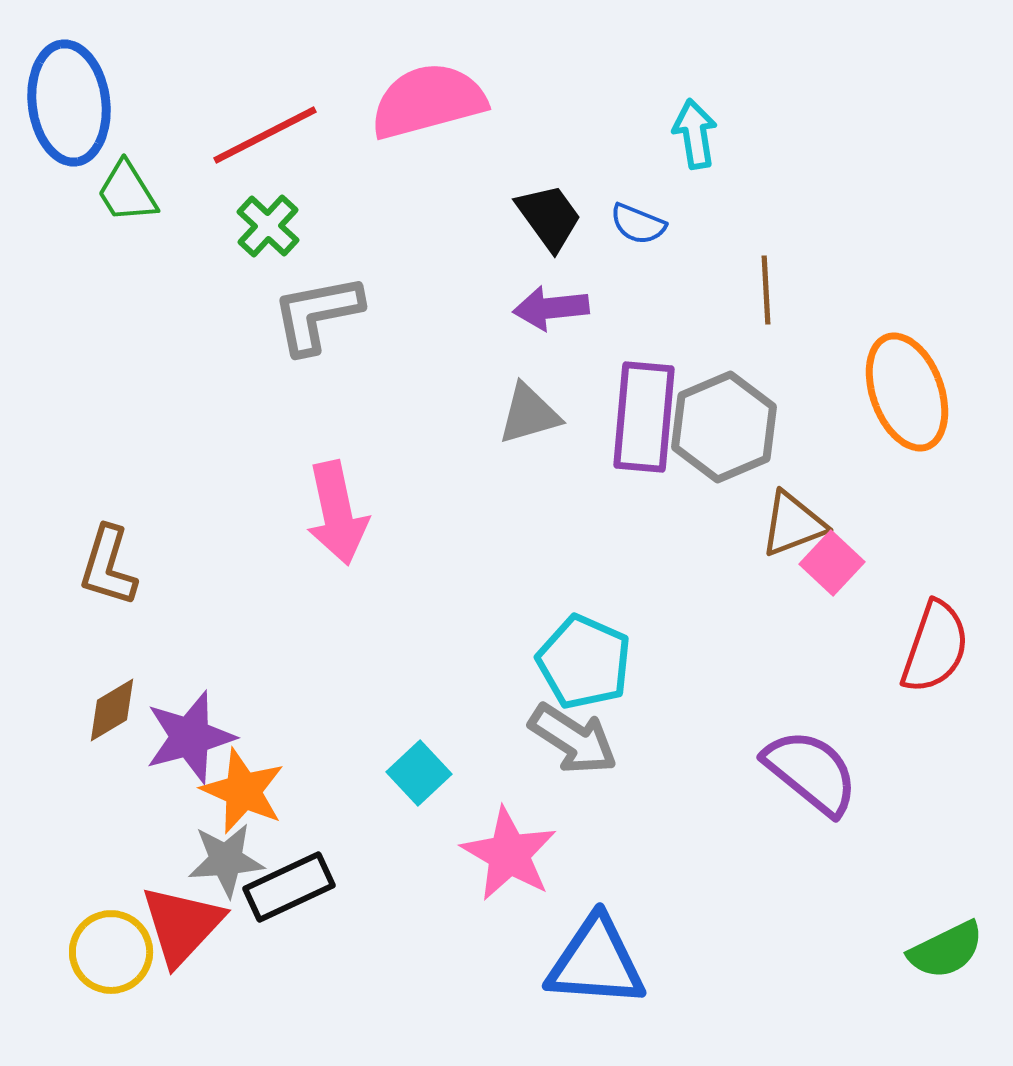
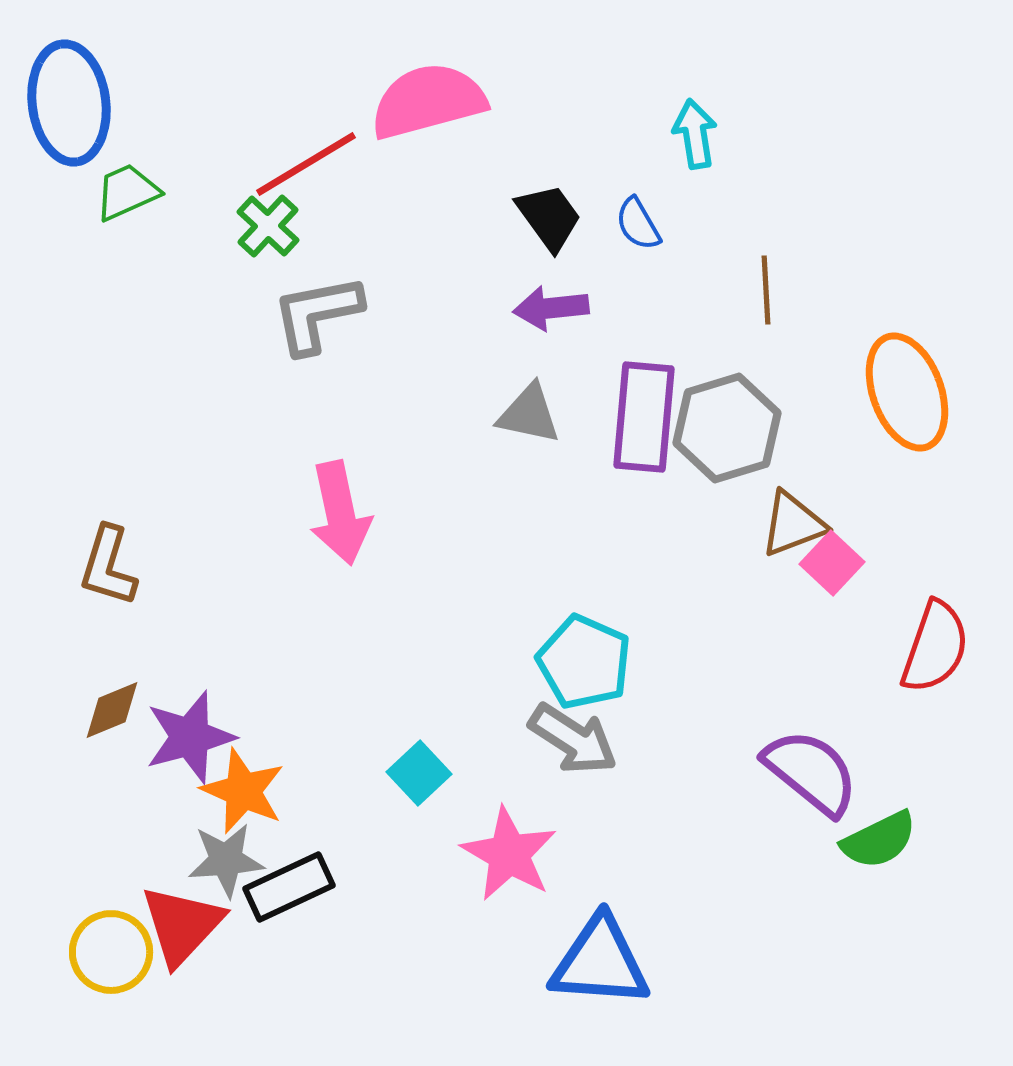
red line: moved 41 px right, 29 px down; rotated 4 degrees counterclockwise
green trapezoid: rotated 98 degrees clockwise
blue semicircle: rotated 38 degrees clockwise
gray triangle: rotated 28 degrees clockwise
gray hexagon: moved 3 px right, 1 px down; rotated 6 degrees clockwise
pink arrow: moved 3 px right
brown diamond: rotated 8 degrees clockwise
green semicircle: moved 67 px left, 110 px up
blue triangle: moved 4 px right
